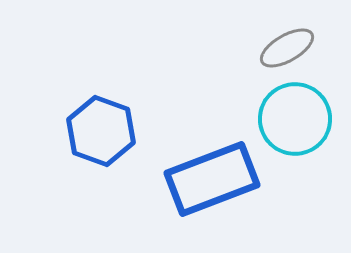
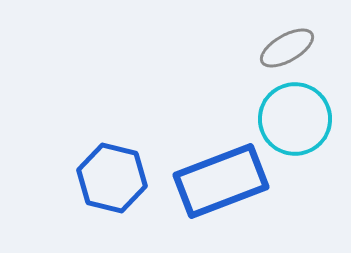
blue hexagon: moved 11 px right, 47 px down; rotated 6 degrees counterclockwise
blue rectangle: moved 9 px right, 2 px down
